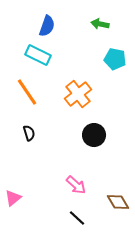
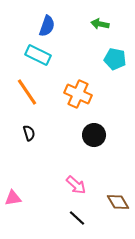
orange cross: rotated 28 degrees counterclockwise
pink triangle: rotated 30 degrees clockwise
